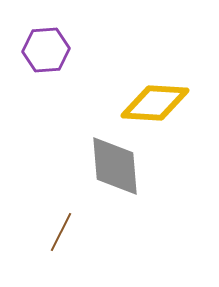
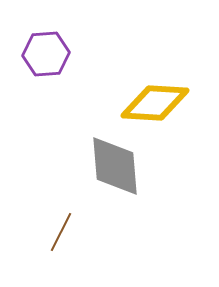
purple hexagon: moved 4 px down
